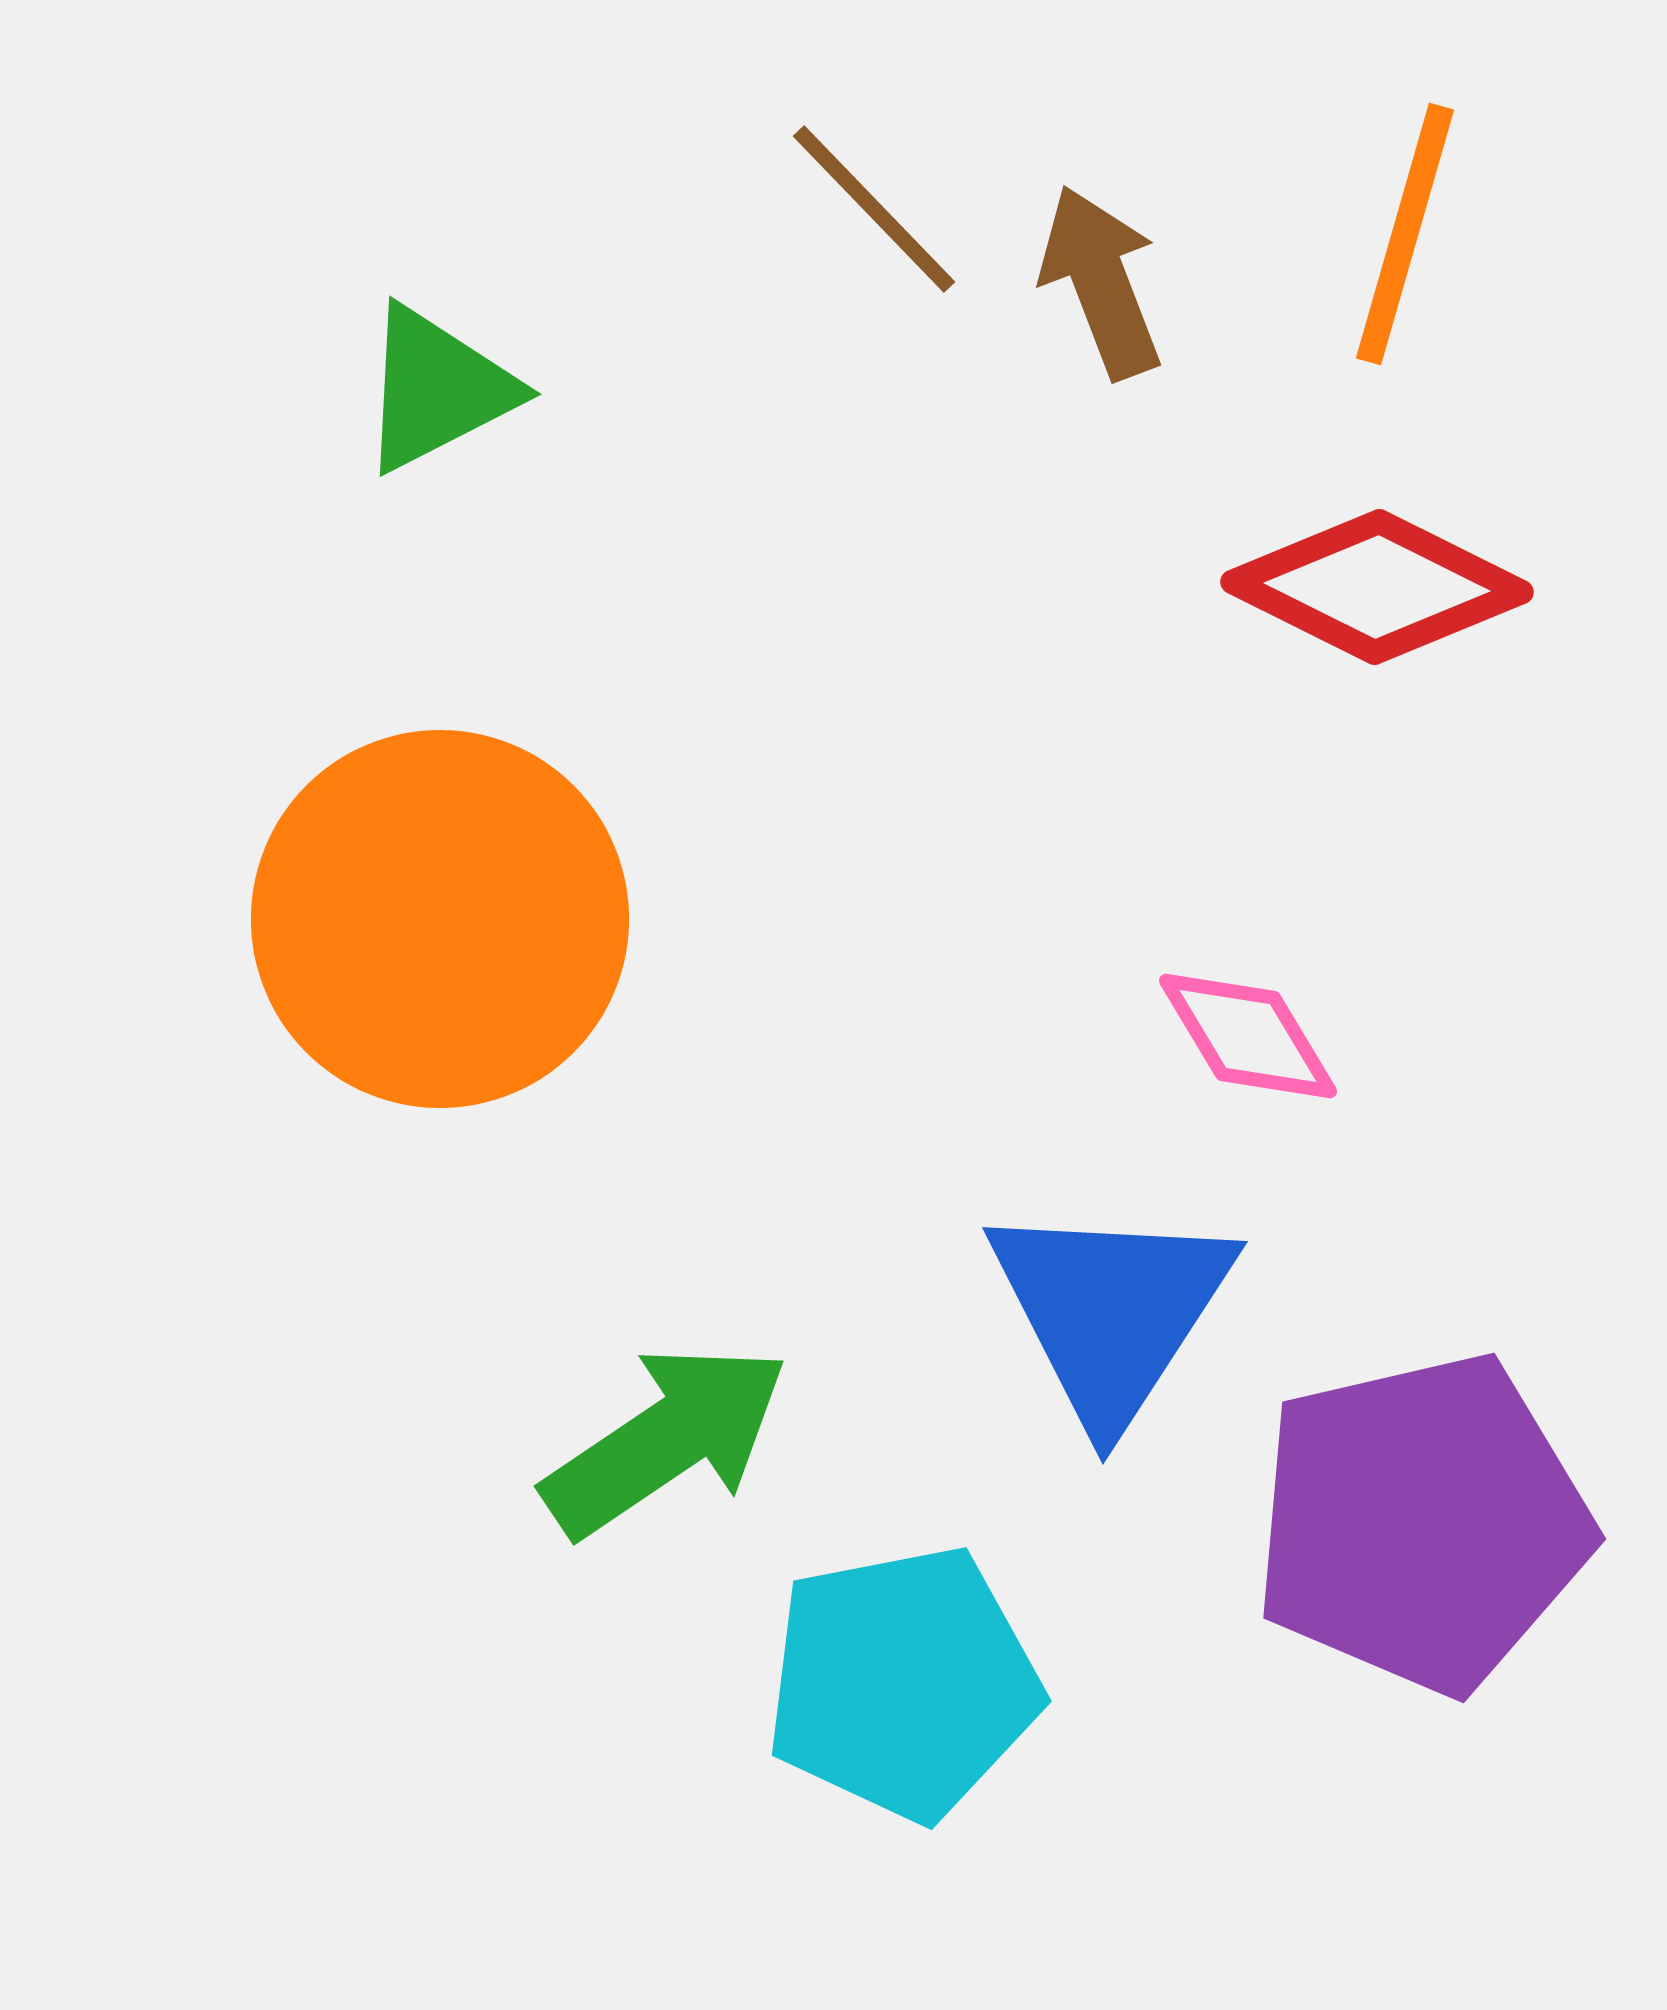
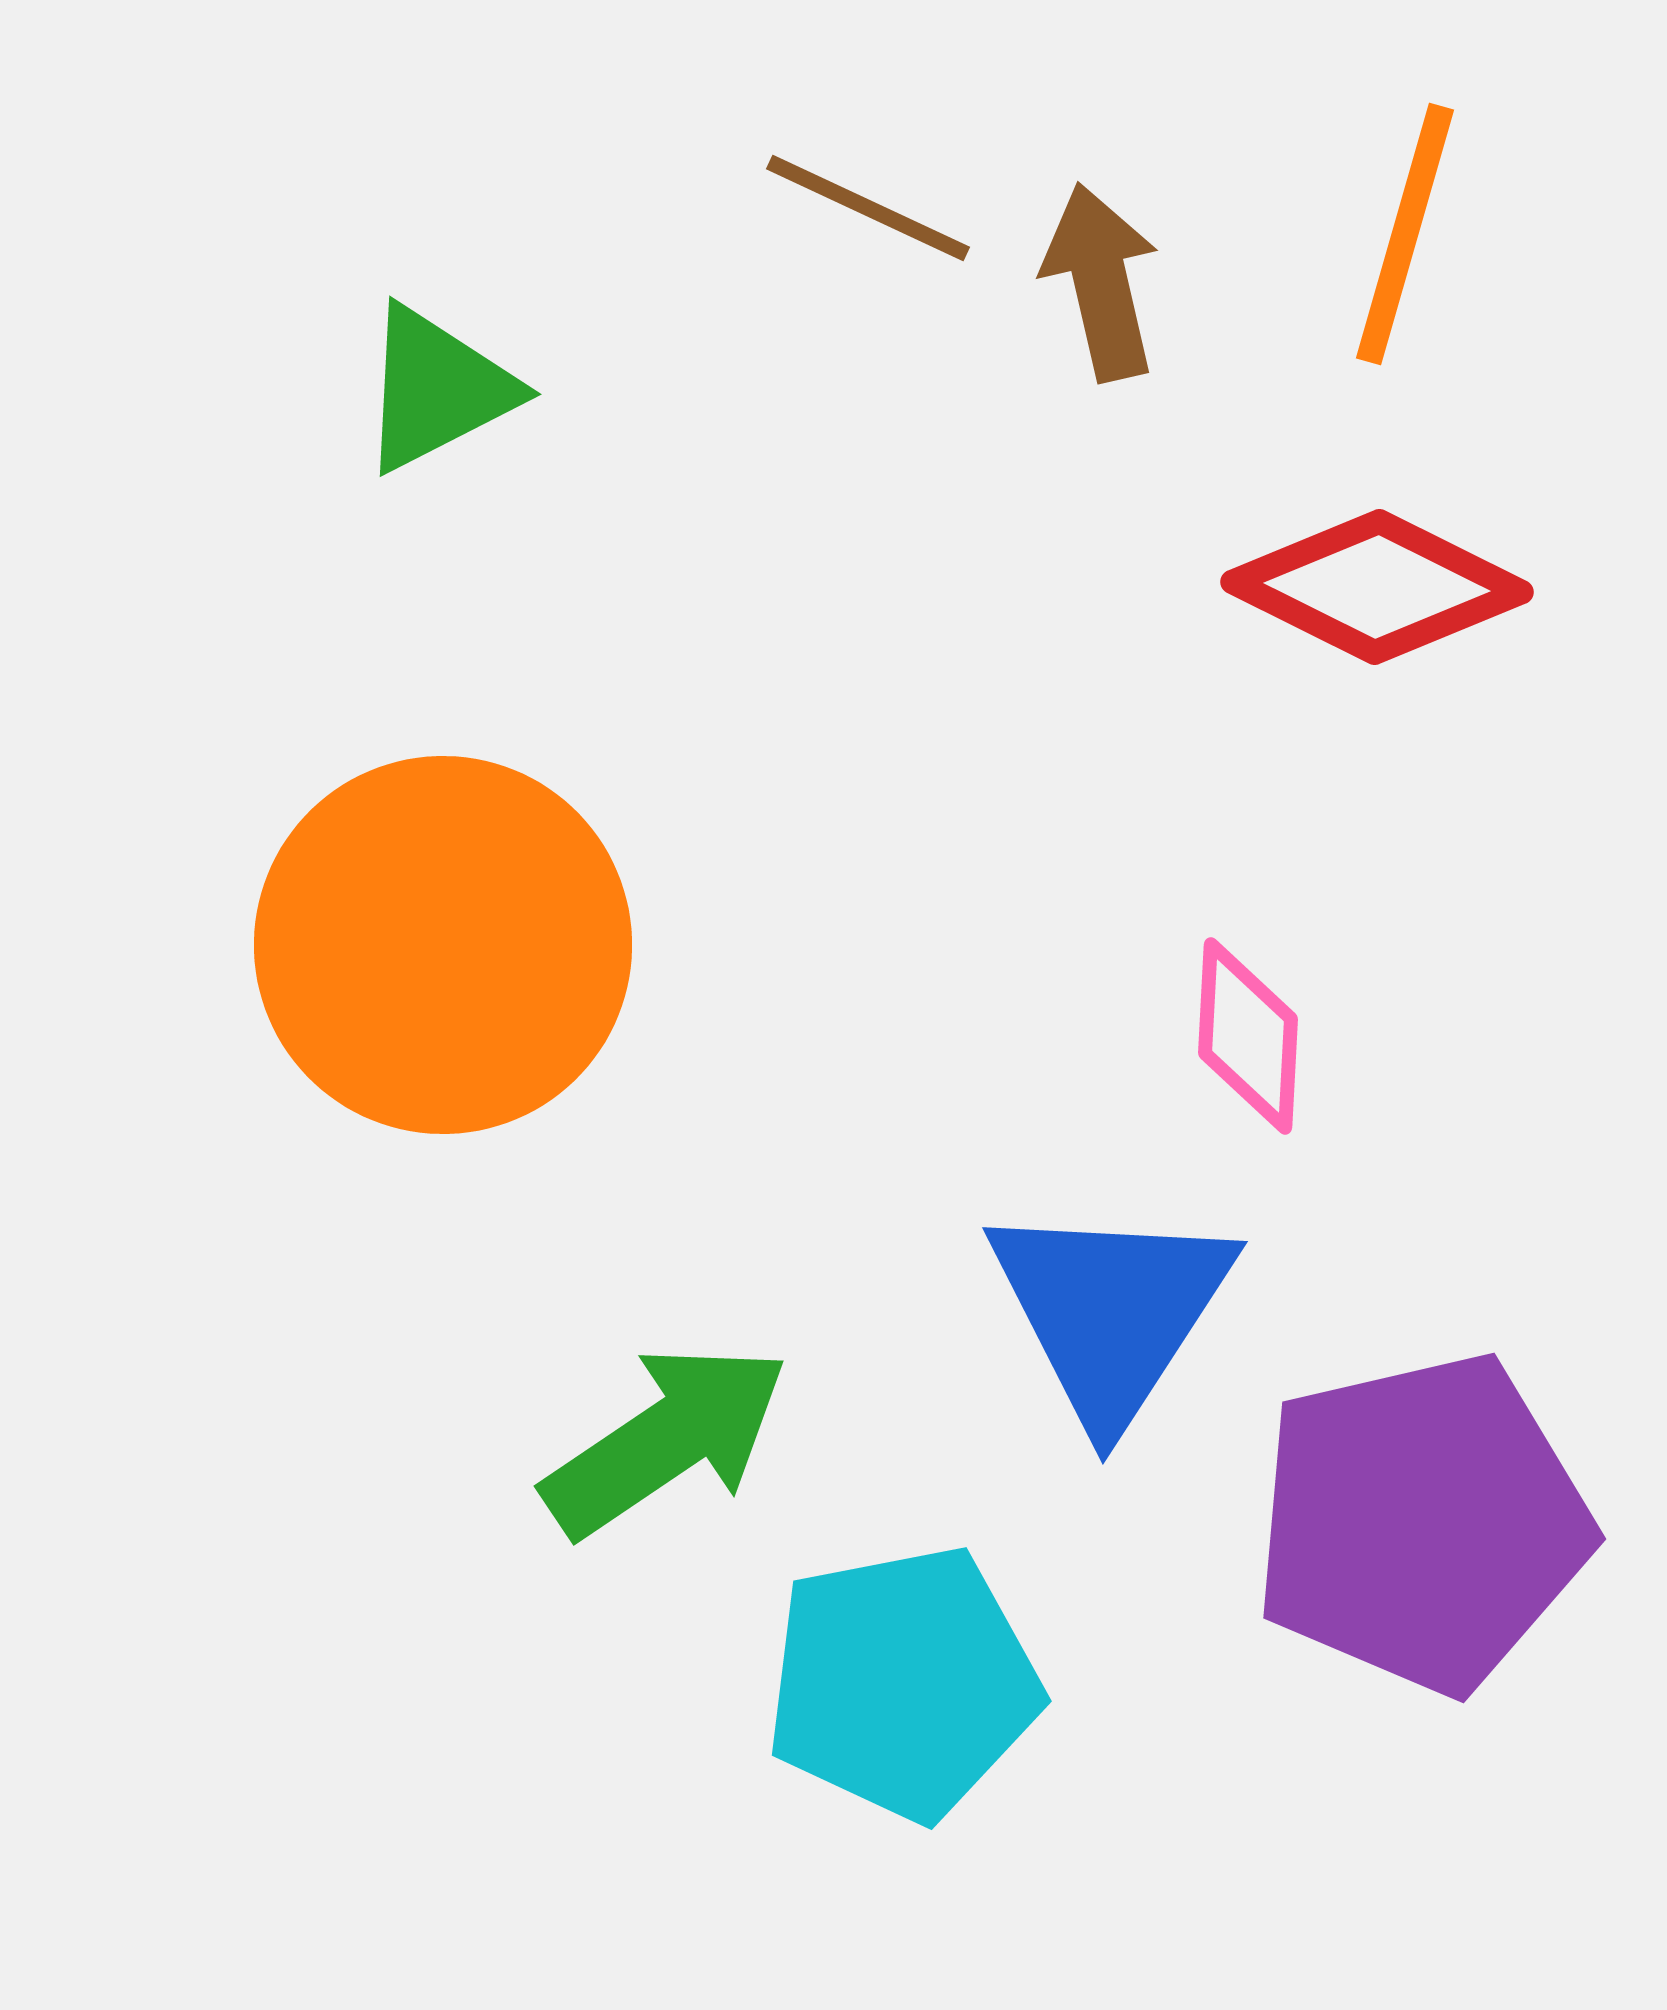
brown line: moved 6 px left, 1 px up; rotated 21 degrees counterclockwise
brown arrow: rotated 8 degrees clockwise
orange circle: moved 3 px right, 26 px down
pink diamond: rotated 34 degrees clockwise
